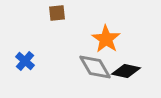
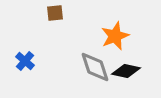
brown square: moved 2 px left
orange star: moved 9 px right, 3 px up; rotated 16 degrees clockwise
gray diamond: rotated 12 degrees clockwise
